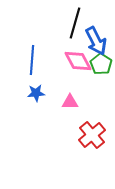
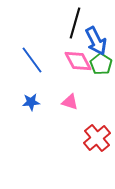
blue line: rotated 40 degrees counterclockwise
blue star: moved 5 px left, 9 px down
pink triangle: rotated 18 degrees clockwise
red cross: moved 5 px right, 3 px down
